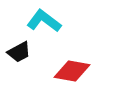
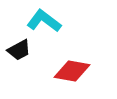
black trapezoid: moved 2 px up
